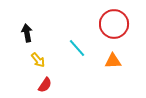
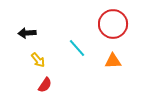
red circle: moved 1 px left
black arrow: rotated 84 degrees counterclockwise
